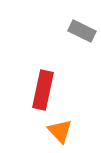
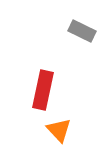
orange triangle: moved 1 px left, 1 px up
